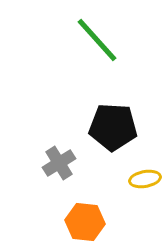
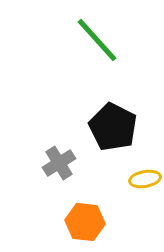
black pentagon: rotated 24 degrees clockwise
